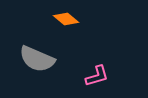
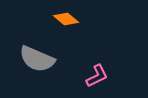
pink L-shape: rotated 10 degrees counterclockwise
